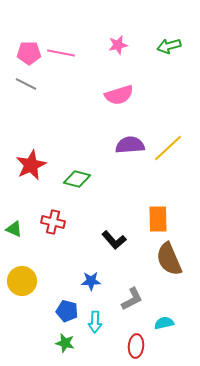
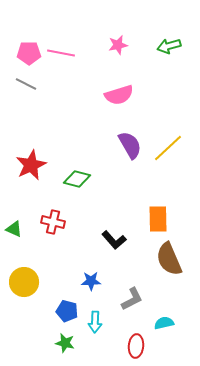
purple semicircle: rotated 64 degrees clockwise
yellow circle: moved 2 px right, 1 px down
